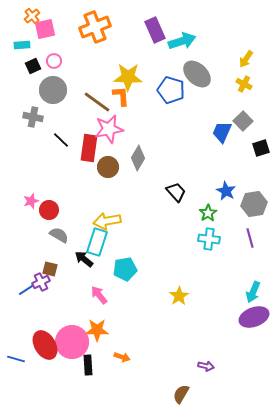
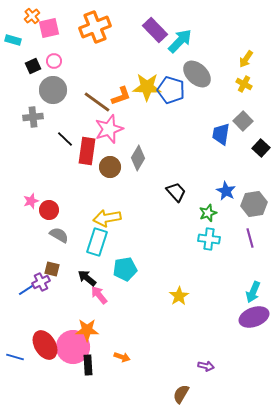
pink square at (45, 29): moved 4 px right, 1 px up
purple rectangle at (155, 30): rotated 20 degrees counterclockwise
cyan arrow at (182, 41): moved 2 px left; rotated 28 degrees counterclockwise
cyan rectangle at (22, 45): moved 9 px left, 5 px up; rotated 21 degrees clockwise
yellow star at (128, 77): moved 19 px right, 10 px down
orange L-shape at (121, 96): rotated 75 degrees clockwise
gray cross at (33, 117): rotated 18 degrees counterclockwise
pink star at (109, 129): rotated 8 degrees counterclockwise
blue trapezoid at (222, 132): moved 1 px left, 2 px down; rotated 15 degrees counterclockwise
black line at (61, 140): moved 4 px right, 1 px up
red rectangle at (89, 148): moved 2 px left, 3 px down
black square at (261, 148): rotated 30 degrees counterclockwise
brown circle at (108, 167): moved 2 px right
green star at (208, 213): rotated 12 degrees clockwise
yellow arrow at (107, 221): moved 3 px up
black arrow at (84, 259): moved 3 px right, 19 px down
brown square at (50, 269): moved 2 px right
orange star at (97, 330): moved 10 px left
pink circle at (72, 342): moved 1 px right, 5 px down
blue line at (16, 359): moved 1 px left, 2 px up
